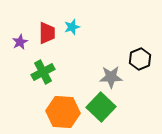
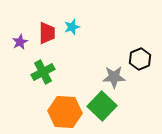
gray star: moved 3 px right
green square: moved 1 px right, 1 px up
orange hexagon: moved 2 px right
